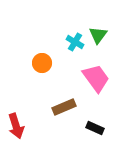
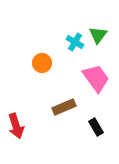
black rectangle: moved 1 px right, 1 px up; rotated 36 degrees clockwise
